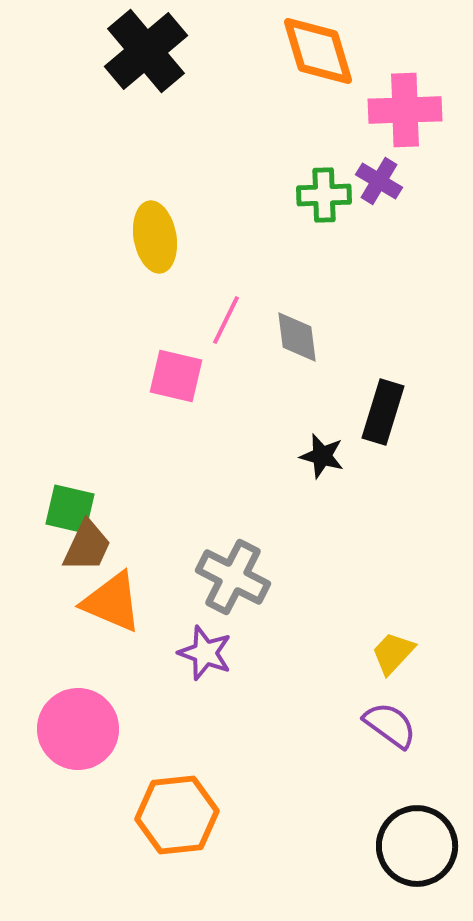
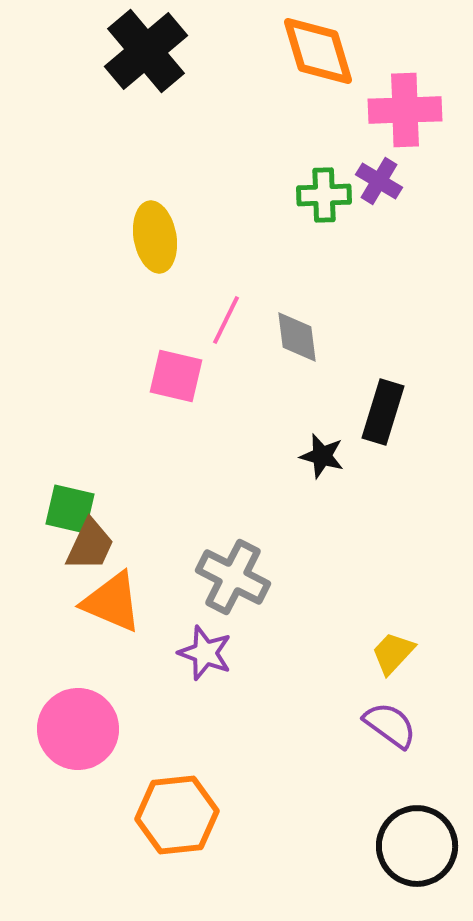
brown trapezoid: moved 3 px right, 1 px up
